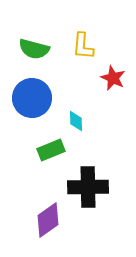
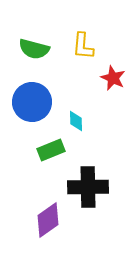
blue circle: moved 4 px down
